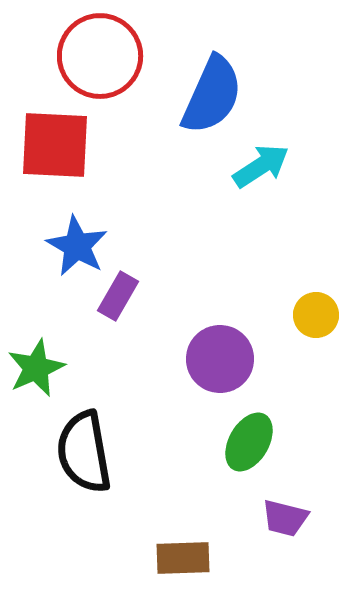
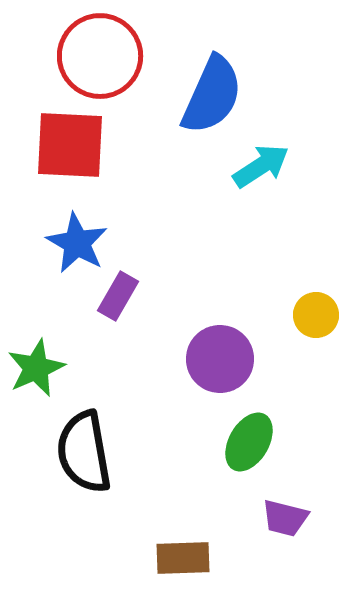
red square: moved 15 px right
blue star: moved 3 px up
